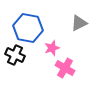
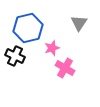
gray triangle: rotated 30 degrees counterclockwise
blue hexagon: rotated 24 degrees counterclockwise
black cross: moved 1 px down
